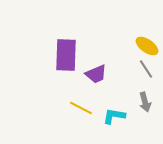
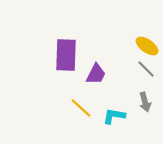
gray line: rotated 12 degrees counterclockwise
purple trapezoid: rotated 40 degrees counterclockwise
yellow line: rotated 15 degrees clockwise
